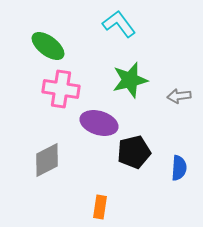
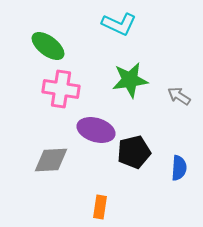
cyan L-shape: rotated 152 degrees clockwise
green star: rotated 6 degrees clockwise
gray arrow: rotated 40 degrees clockwise
purple ellipse: moved 3 px left, 7 px down
gray diamond: moved 4 px right; rotated 24 degrees clockwise
